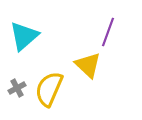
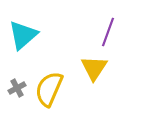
cyan triangle: moved 1 px left, 1 px up
yellow triangle: moved 6 px right, 3 px down; rotated 20 degrees clockwise
